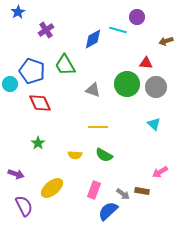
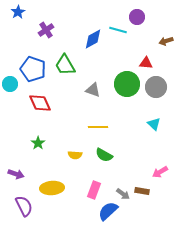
blue pentagon: moved 1 px right, 2 px up
yellow ellipse: rotated 35 degrees clockwise
